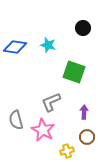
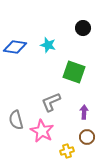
pink star: moved 1 px left, 1 px down
